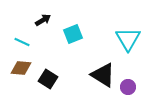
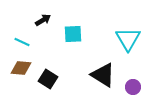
cyan square: rotated 18 degrees clockwise
purple circle: moved 5 px right
